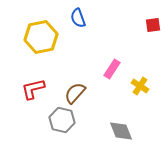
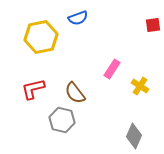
blue semicircle: rotated 90 degrees counterclockwise
brown semicircle: rotated 80 degrees counterclockwise
gray diamond: moved 13 px right, 5 px down; rotated 45 degrees clockwise
